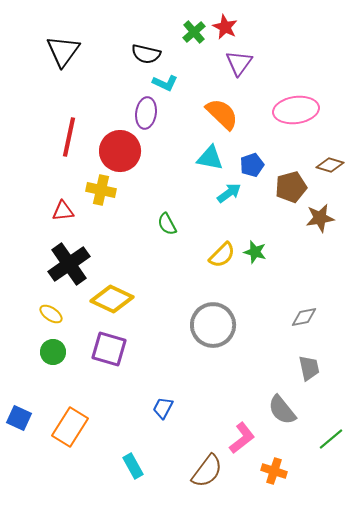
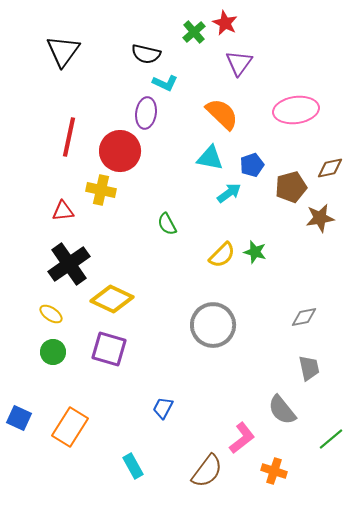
red star: moved 4 px up
brown diamond: moved 3 px down; rotated 28 degrees counterclockwise
